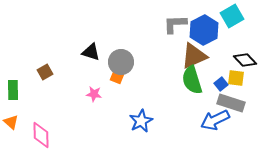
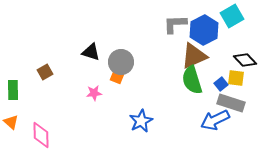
pink star: moved 1 px up; rotated 14 degrees counterclockwise
